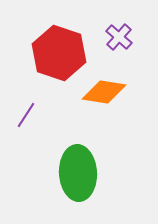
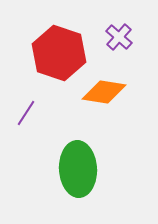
purple line: moved 2 px up
green ellipse: moved 4 px up
